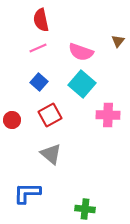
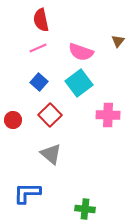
cyan square: moved 3 px left, 1 px up; rotated 12 degrees clockwise
red square: rotated 15 degrees counterclockwise
red circle: moved 1 px right
